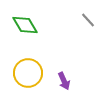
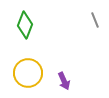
gray line: moved 7 px right; rotated 21 degrees clockwise
green diamond: rotated 52 degrees clockwise
